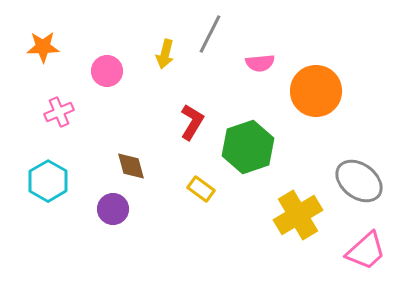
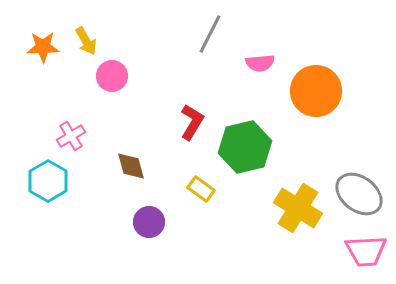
yellow arrow: moved 79 px left, 13 px up; rotated 44 degrees counterclockwise
pink circle: moved 5 px right, 5 px down
pink cross: moved 12 px right, 24 px down; rotated 8 degrees counterclockwise
green hexagon: moved 3 px left; rotated 6 degrees clockwise
gray ellipse: moved 13 px down
purple circle: moved 36 px right, 13 px down
yellow cross: moved 7 px up; rotated 27 degrees counterclockwise
pink trapezoid: rotated 39 degrees clockwise
